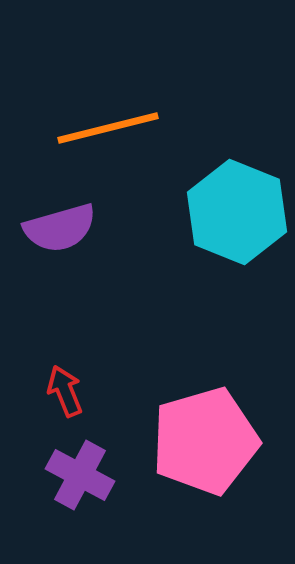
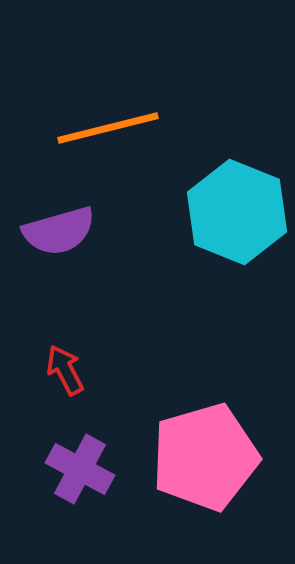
purple semicircle: moved 1 px left, 3 px down
red arrow: moved 21 px up; rotated 6 degrees counterclockwise
pink pentagon: moved 16 px down
purple cross: moved 6 px up
